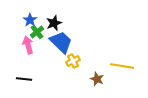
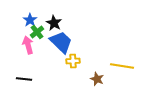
black star: rotated 21 degrees counterclockwise
yellow cross: rotated 24 degrees clockwise
